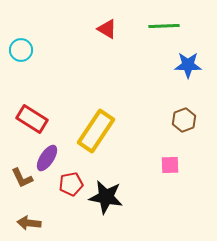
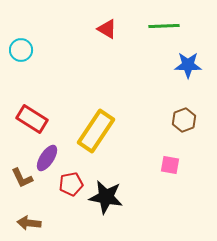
pink square: rotated 12 degrees clockwise
